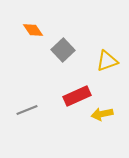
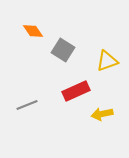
orange diamond: moved 1 px down
gray square: rotated 15 degrees counterclockwise
red rectangle: moved 1 px left, 5 px up
gray line: moved 5 px up
